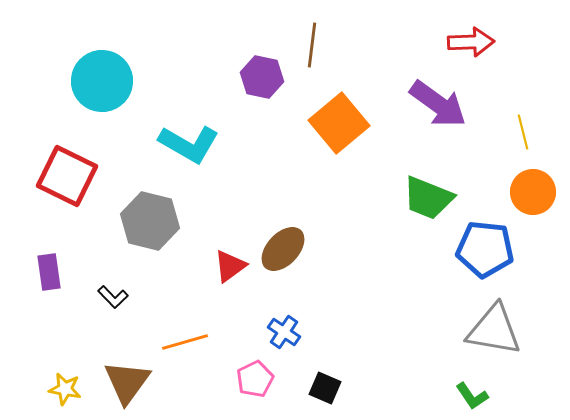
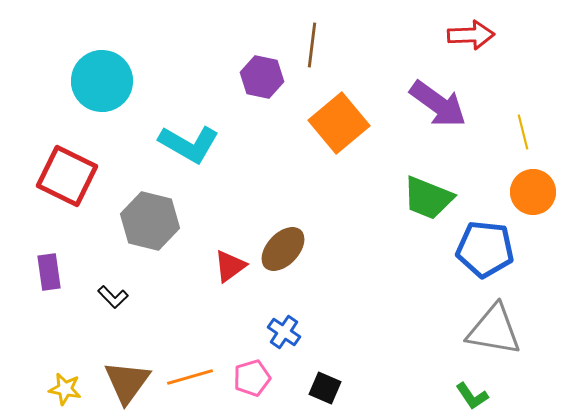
red arrow: moved 7 px up
orange line: moved 5 px right, 35 px down
pink pentagon: moved 3 px left, 1 px up; rotated 9 degrees clockwise
